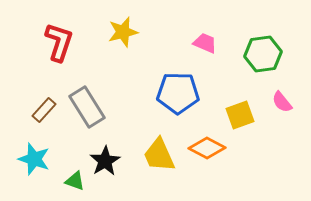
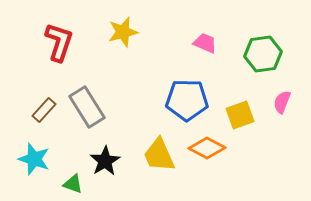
blue pentagon: moved 9 px right, 7 px down
pink semicircle: rotated 60 degrees clockwise
green triangle: moved 2 px left, 3 px down
